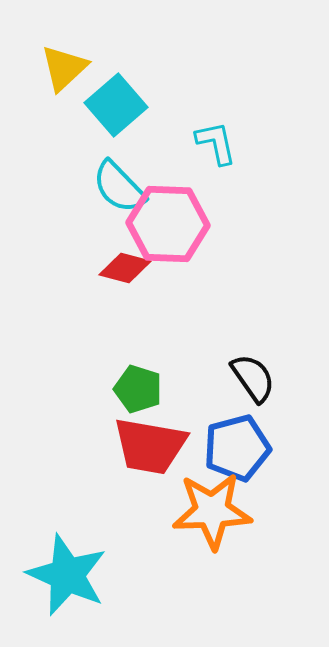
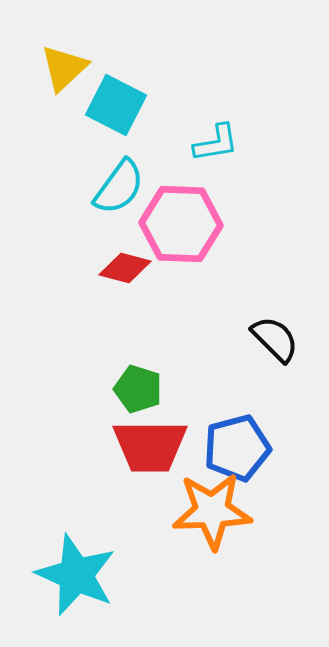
cyan square: rotated 22 degrees counterclockwise
cyan L-shape: rotated 93 degrees clockwise
cyan semicircle: rotated 100 degrees counterclockwise
pink hexagon: moved 13 px right
black semicircle: moved 22 px right, 39 px up; rotated 10 degrees counterclockwise
red trapezoid: rotated 10 degrees counterclockwise
cyan star: moved 9 px right
